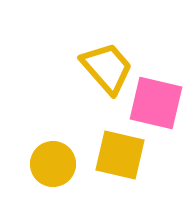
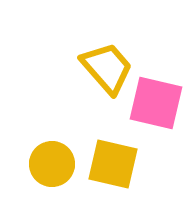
yellow square: moved 7 px left, 9 px down
yellow circle: moved 1 px left
